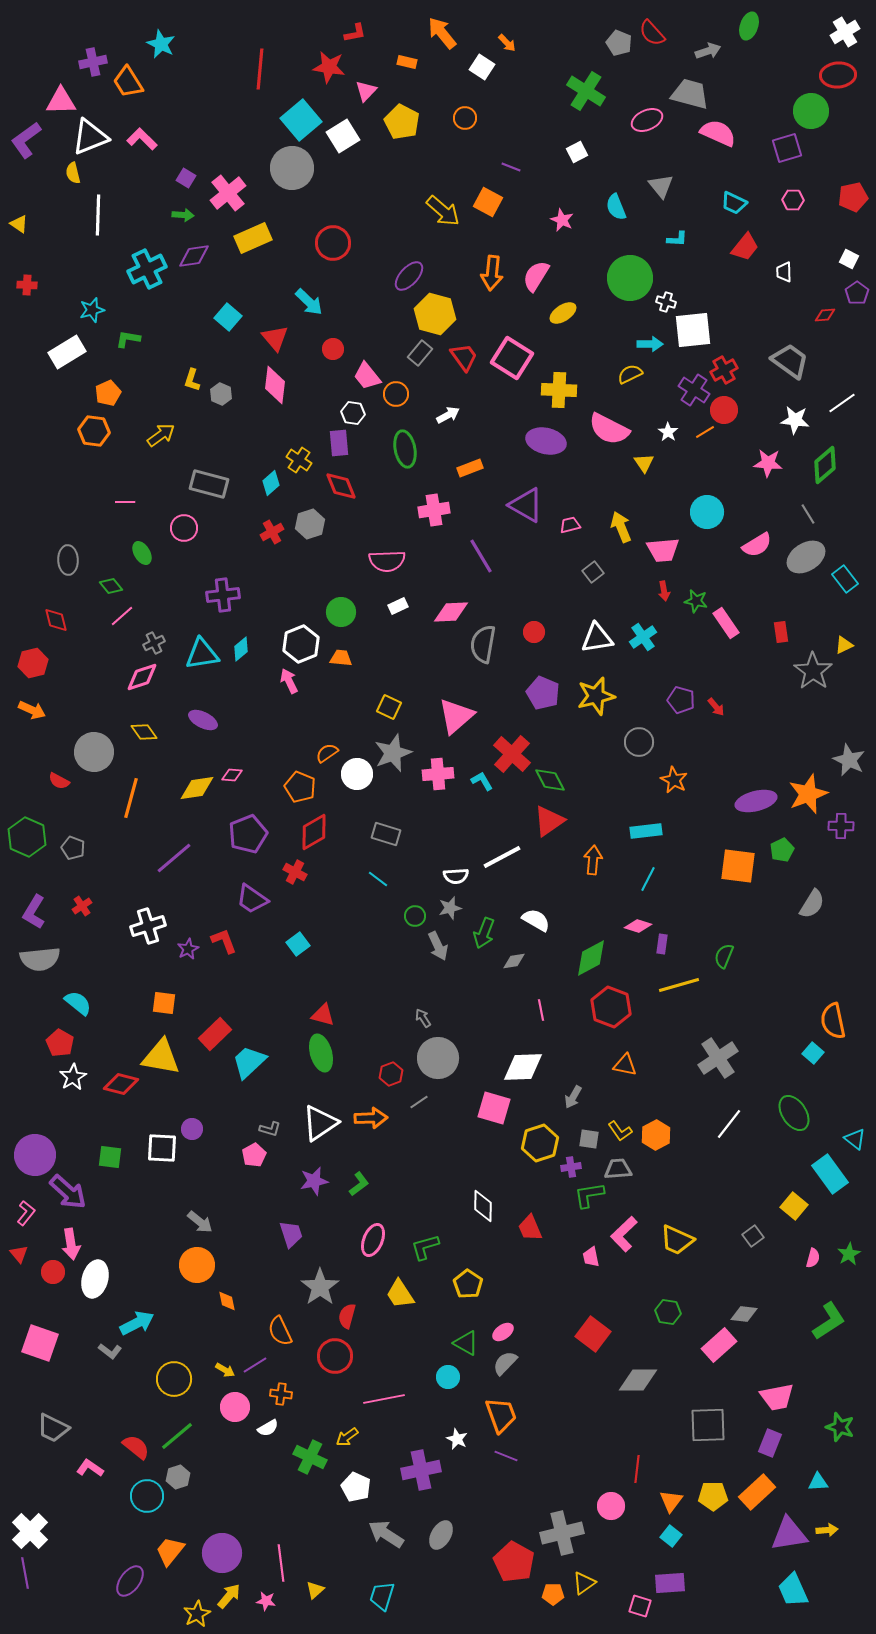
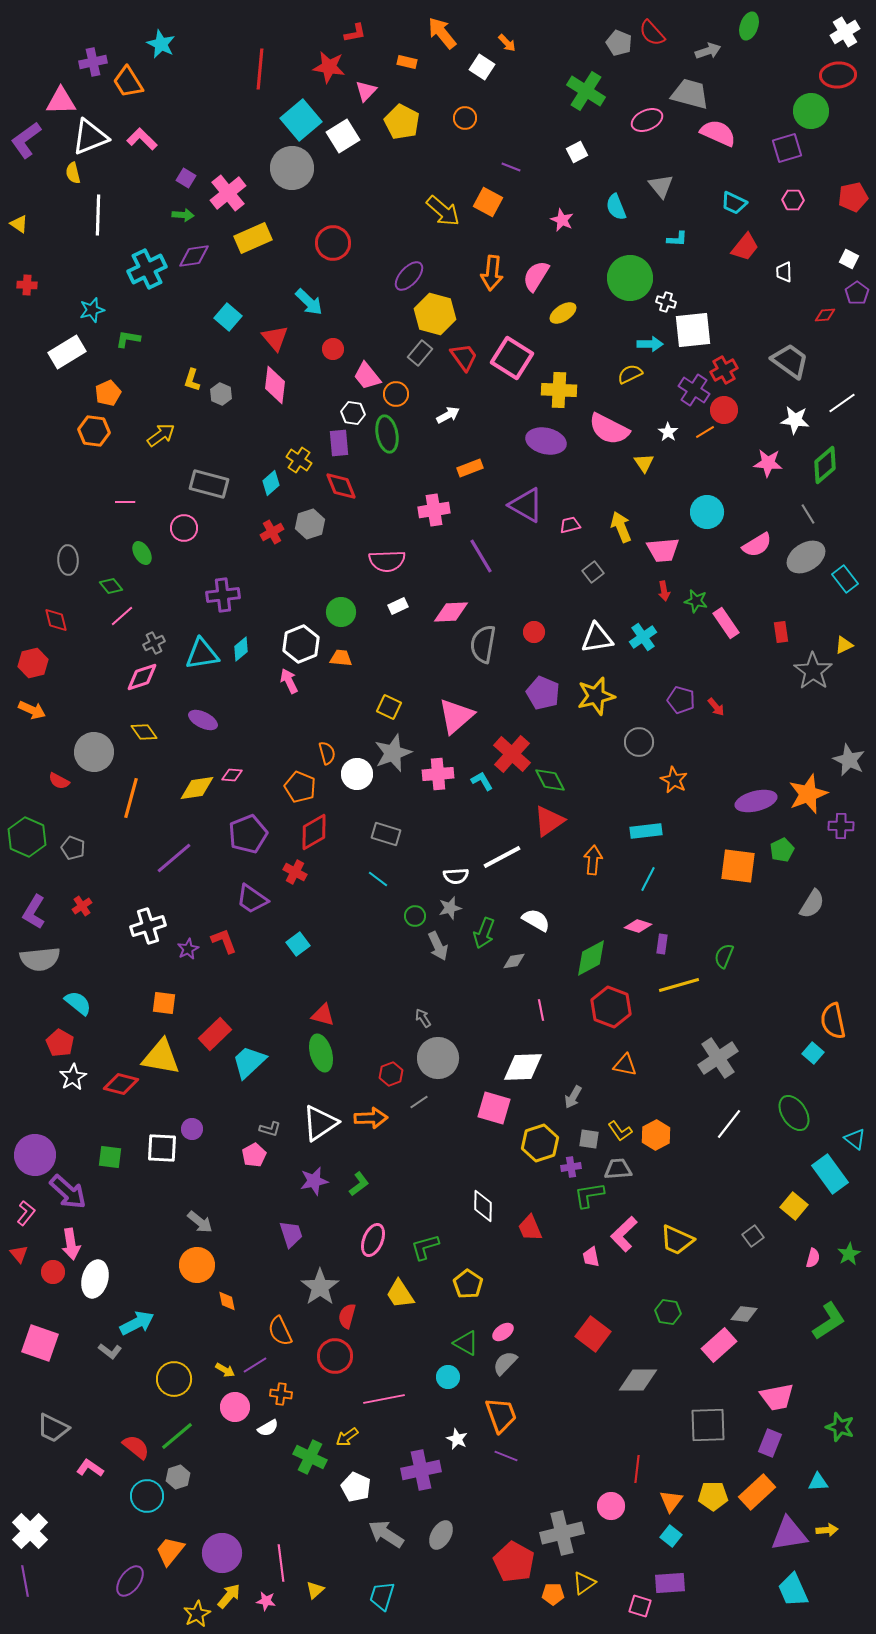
green ellipse at (405, 449): moved 18 px left, 15 px up
orange semicircle at (327, 753): rotated 110 degrees clockwise
purple line at (25, 1573): moved 8 px down
